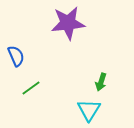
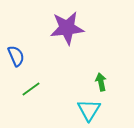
purple star: moved 1 px left, 5 px down
green arrow: rotated 150 degrees clockwise
green line: moved 1 px down
